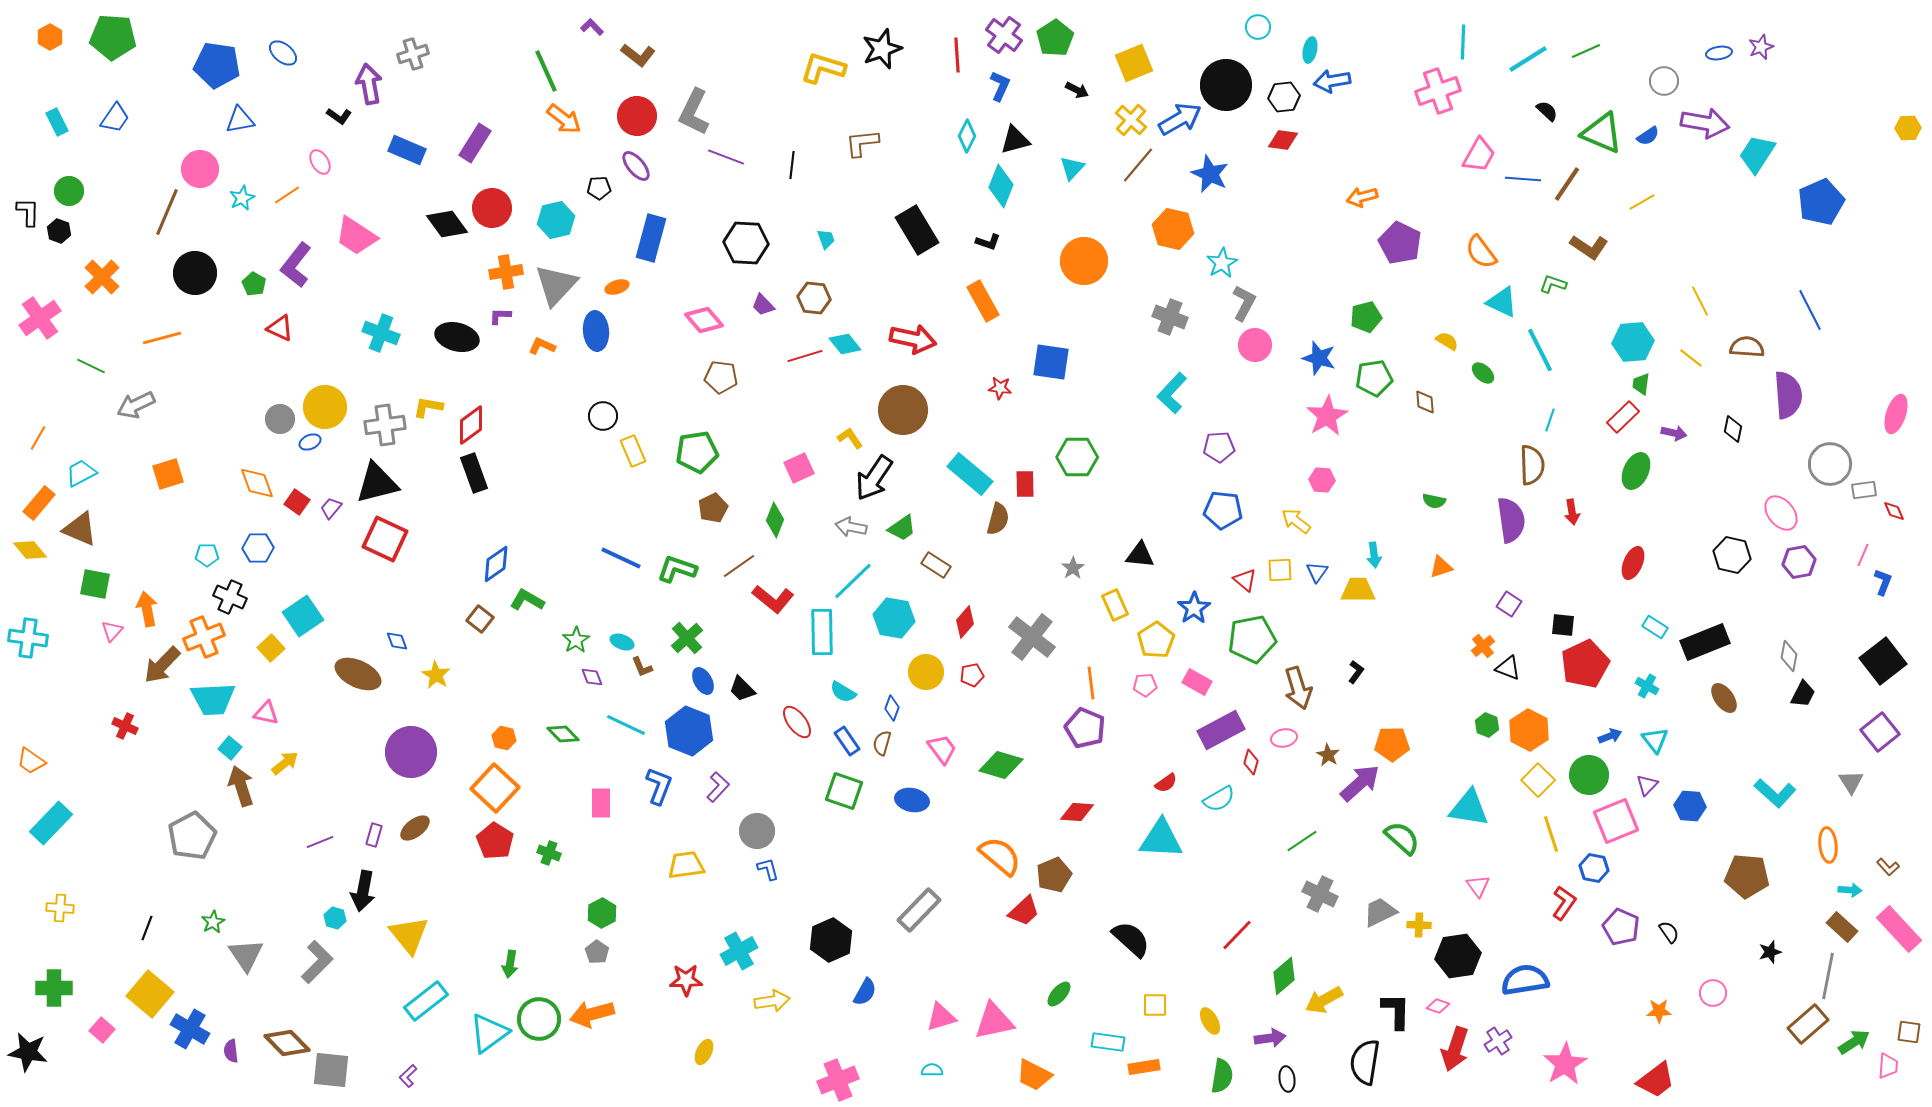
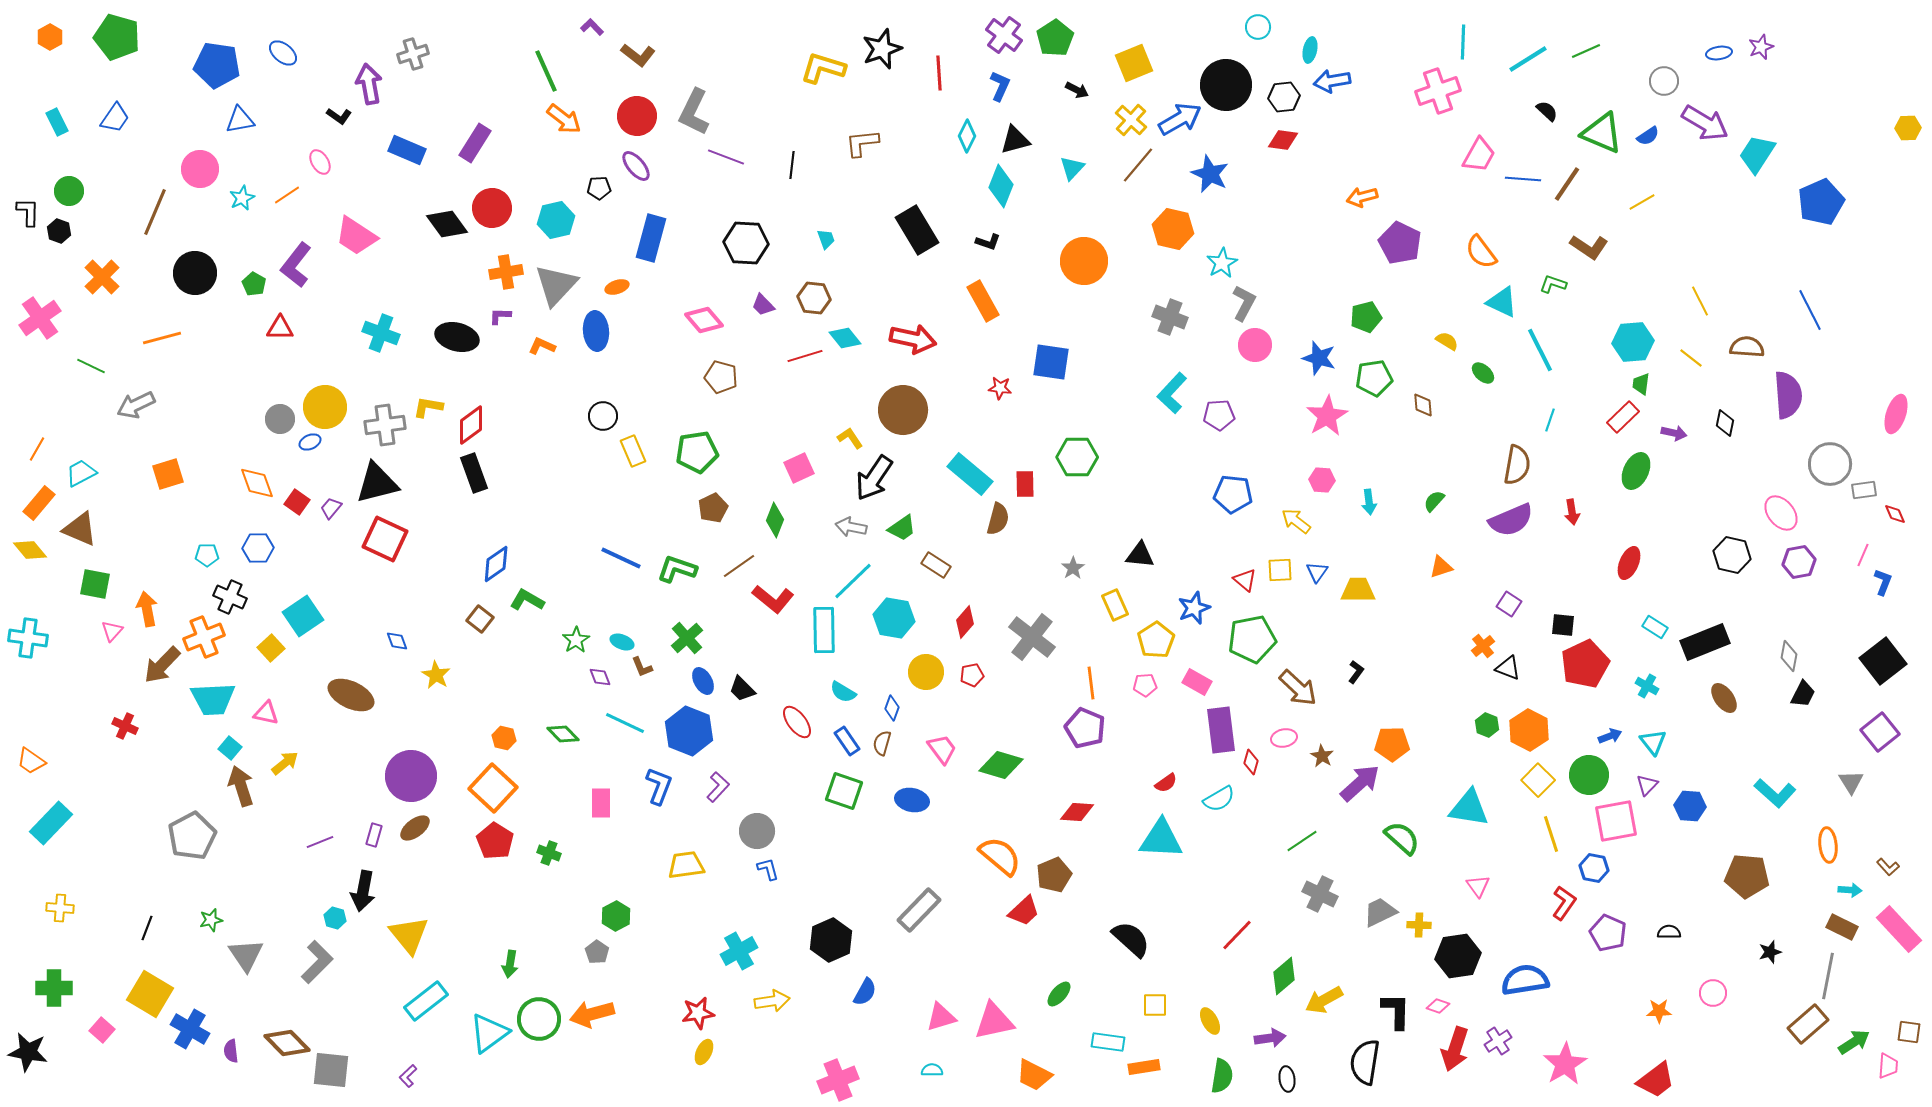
green pentagon at (113, 37): moved 4 px right; rotated 12 degrees clockwise
red line at (957, 55): moved 18 px left, 18 px down
purple arrow at (1705, 123): rotated 21 degrees clockwise
brown line at (167, 212): moved 12 px left
red triangle at (280, 328): rotated 24 degrees counterclockwise
cyan diamond at (845, 344): moved 6 px up
brown pentagon at (721, 377): rotated 8 degrees clockwise
brown diamond at (1425, 402): moved 2 px left, 3 px down
black diamond at (1733, 429): moved 8 px left, 6 px up
orange line at (38, 438): moved 1 px left, 11 px down
purple pentagon at (1219, 447): moved 32 px up
brown semicircle at (1532, 465): moved 15 px left; rotated 12 degrees clockwise
green semicircle at (1434, 501): rotated 120 degrees clockwise
blue pentagon at (1223, 510): moved 10 px right, 16 px up
red diamond at (1894, 511): moved 1 px right, 3 px down
purple semicircle at (1511, 520): rotated 75 degrees clockwise
cyan arrow at (1374, 555): moved 5 px left, 53 px up
red ellipse at (1633, 563): moved 4 px left
blue star at (1194, 608): rotated 12 degrees clockwise
cyan rectangle at (822, 632): moved 2 px right, 2 px up
brown ellipse at (358, 674): moved 7 px left, 21 px down
purple diamond at (592, 677): moved 8 px right
brown arrow at (1298, 688): rotated 30 degrees counterclockwise
cyan line at (626, 725): moved 1 px left, 2 px up
purple rectangle at (1221, 730): rotated 69 degrees counterclockwise
cyan triangle at (1655, 740): moved 2 px left, 2 px down
purple circle at (411, 752): moved 24 px down
brown star at (1328, 755): moved 6 px left, 1 px down
orange square at (495, 788): moved 2 px left
pink square at (1616, 821): rotated 12 degrees clockwise
green hexagon at (602, 913): moved 14 px right, 3 px down
green star at (213, 922): moved 2 px left, 2 px up; rotated 15 degrees clockwise
purple pentagon at (1621, 927): moved 13 px left, 6 px down
brown rectangle at (1842, 927): rotated 16 degrees counterclockwise
black semicircle at (1669, 932): rotated 55 degrees counterclockwise
red star at (686, 980): moved 12 px right, 33 px down; rotated 8 degrees counterclockwise
yellow square at (150, 994): rotated 9 degrees counterclockwise
